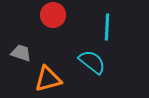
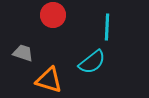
gray trapezoid: moved 2 px right
cyan semicircle: rotated 104 degrees clockwise
orange triangle: moved 1 px right, 1 px down; rotated 32 degrees clockwise
